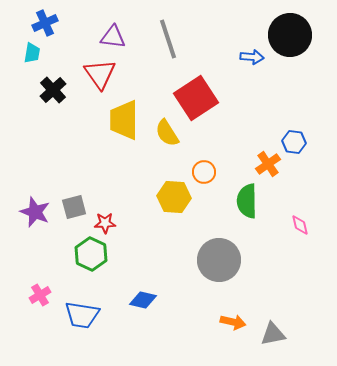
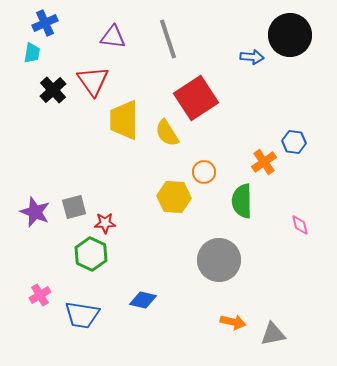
red triangle: moved 7 px left, 7 px down
orange cross: moved 4 px left, 2 px up
green semicircle: moved 5 px left
